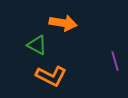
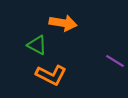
purple line: rotated 42 degrees counterclockwise
orange L-shape: moved 1 px up
